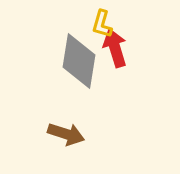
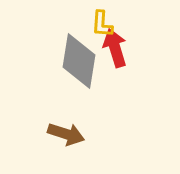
yellow L-shape: rotated 12 degrees counterclockwise
